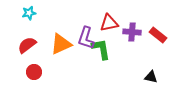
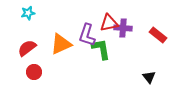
cyan star: moved 1 px left
purple cross: moved 9 px left, 4 px up
purple L-shape: moved 1 px right, 3 px up
red semicircle: moved 3 px down
black triangle: moved 2 px left; rotated 40 degrees clockwise
